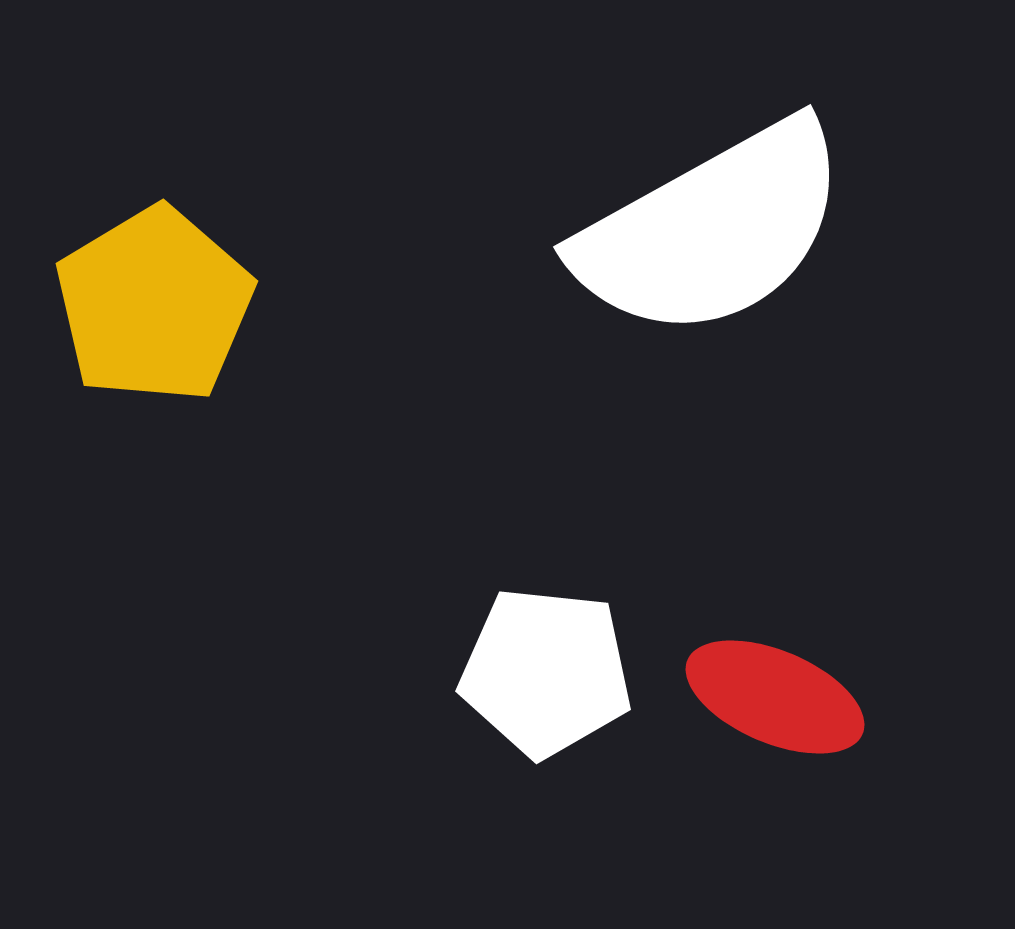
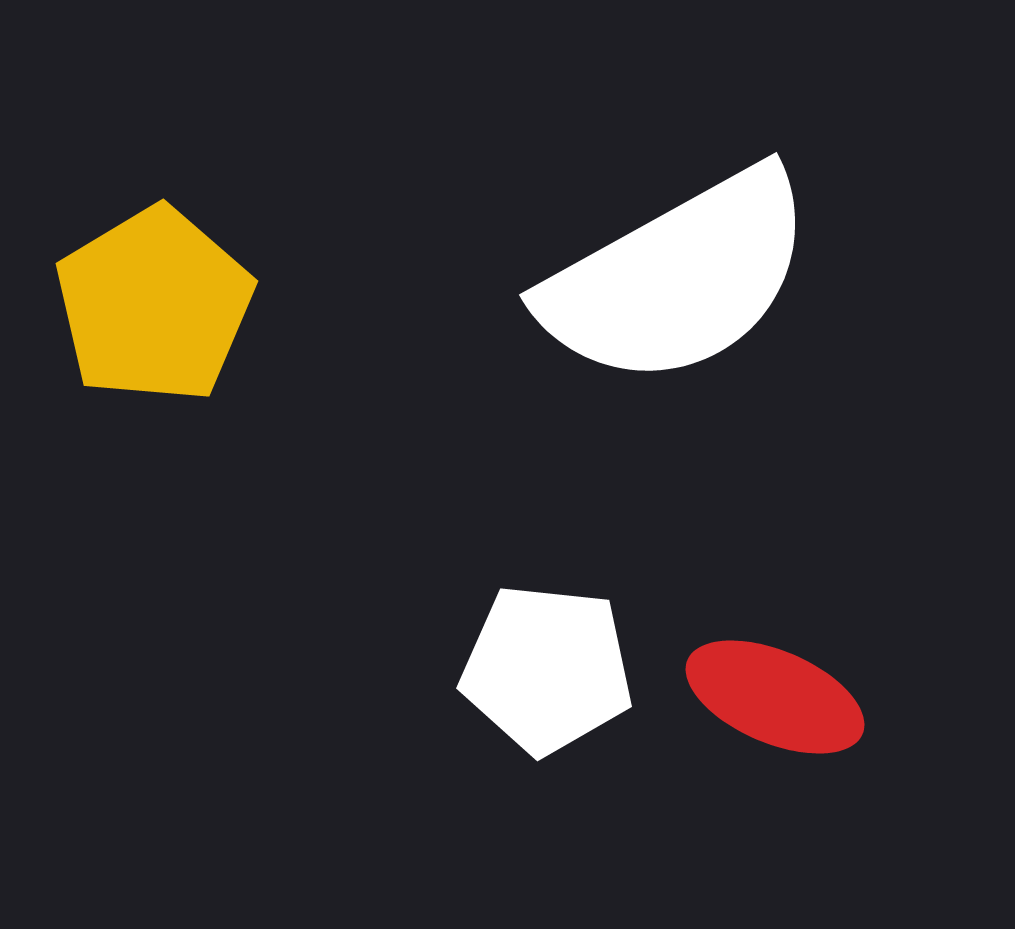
white semicircle: moved 34 px left, 48 px down
white pentagon: moved 1 px right, 3 px up
